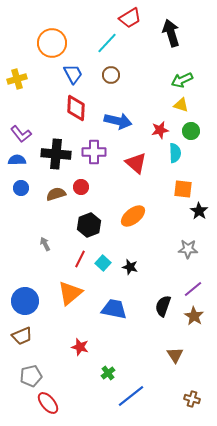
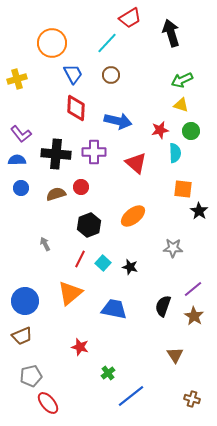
gray star at (188, 249): moved 15 px left, 1 px up
